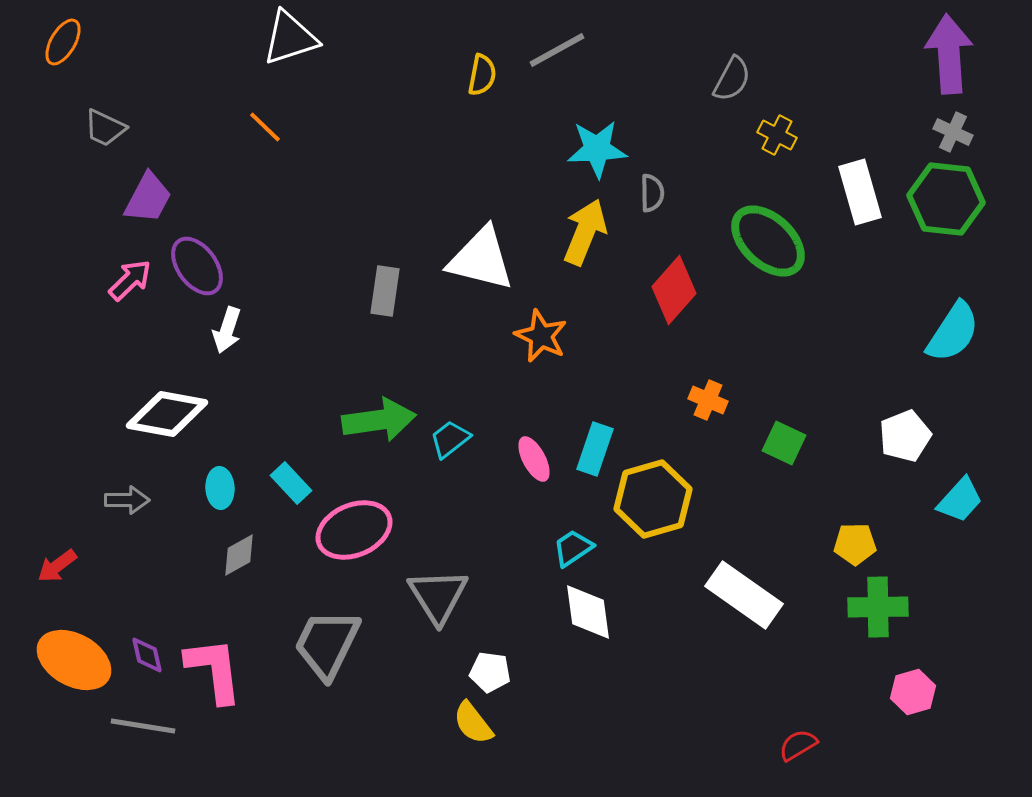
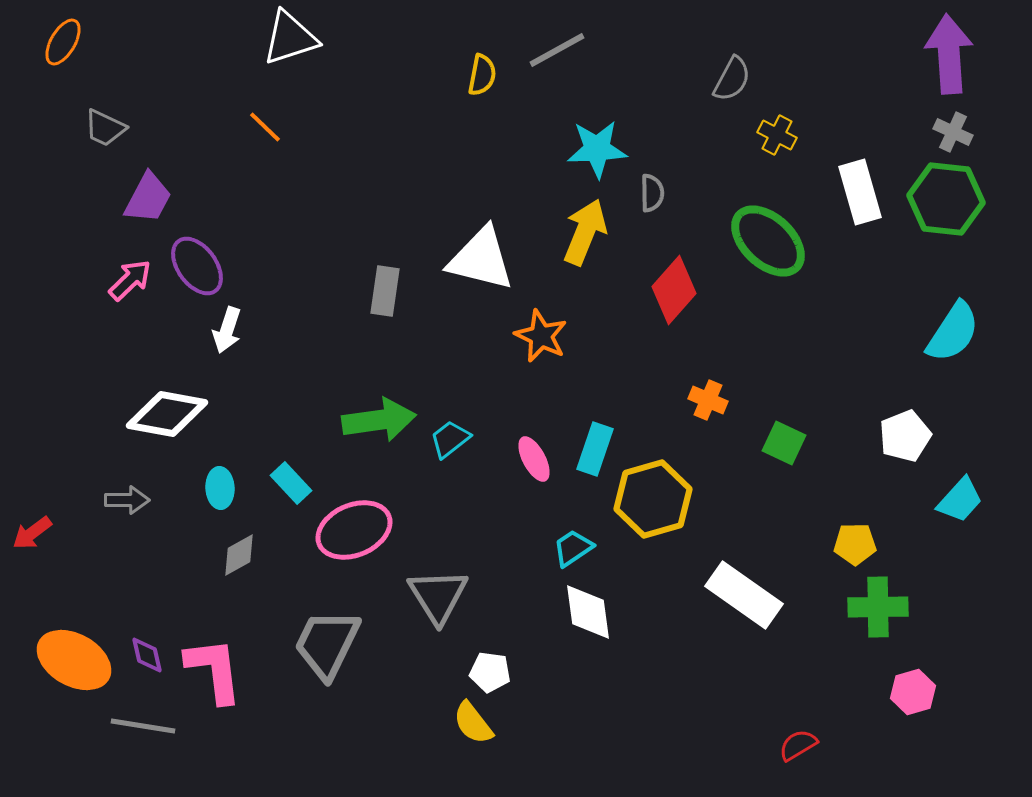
red arrow at (57, 566): moved 25 px left, 33 px up
